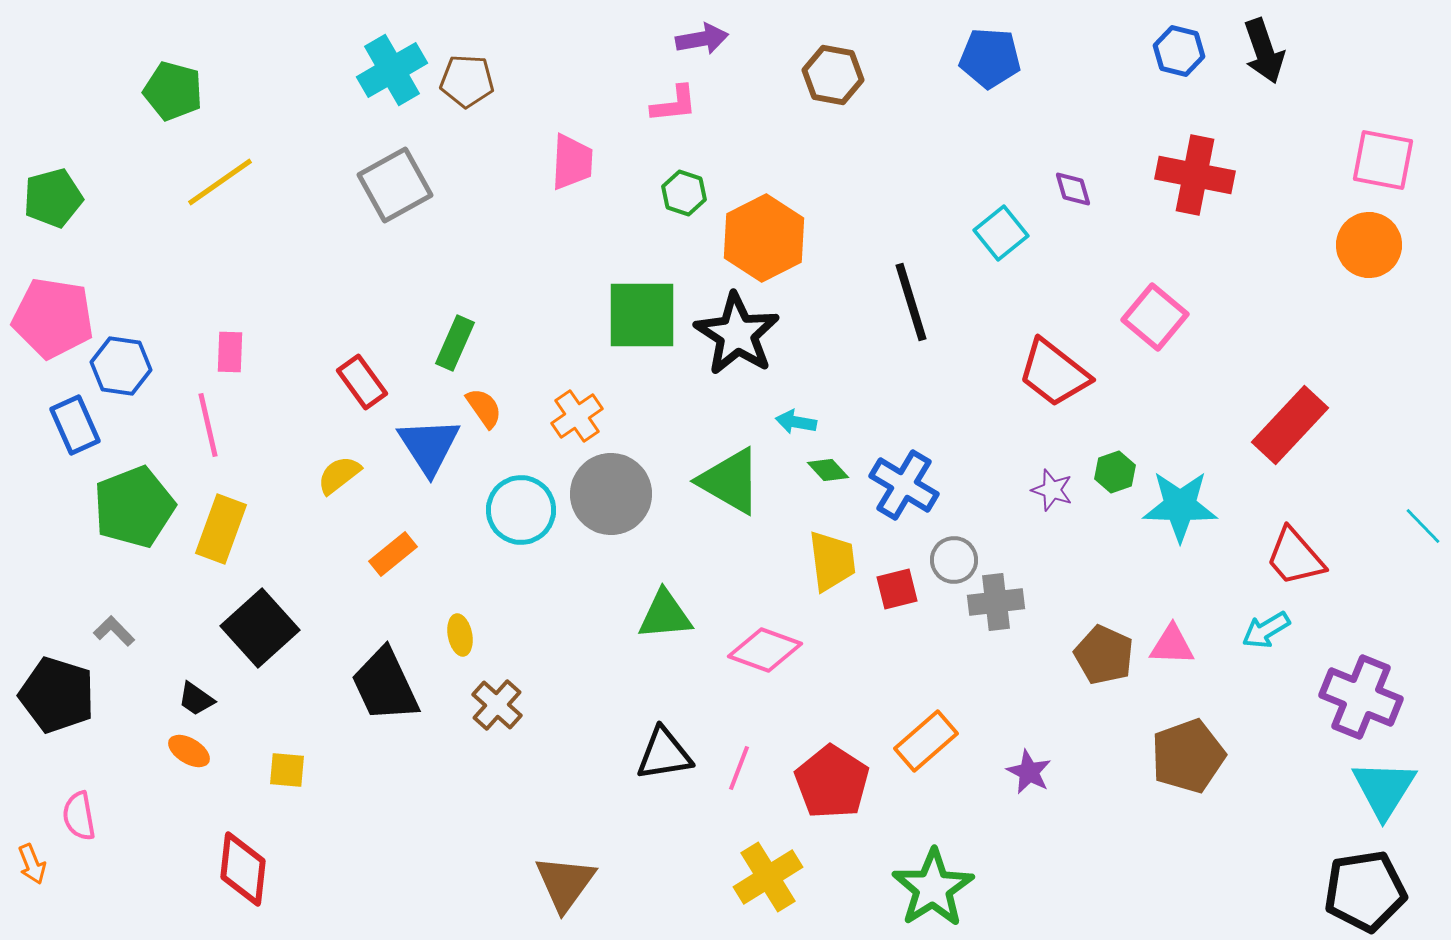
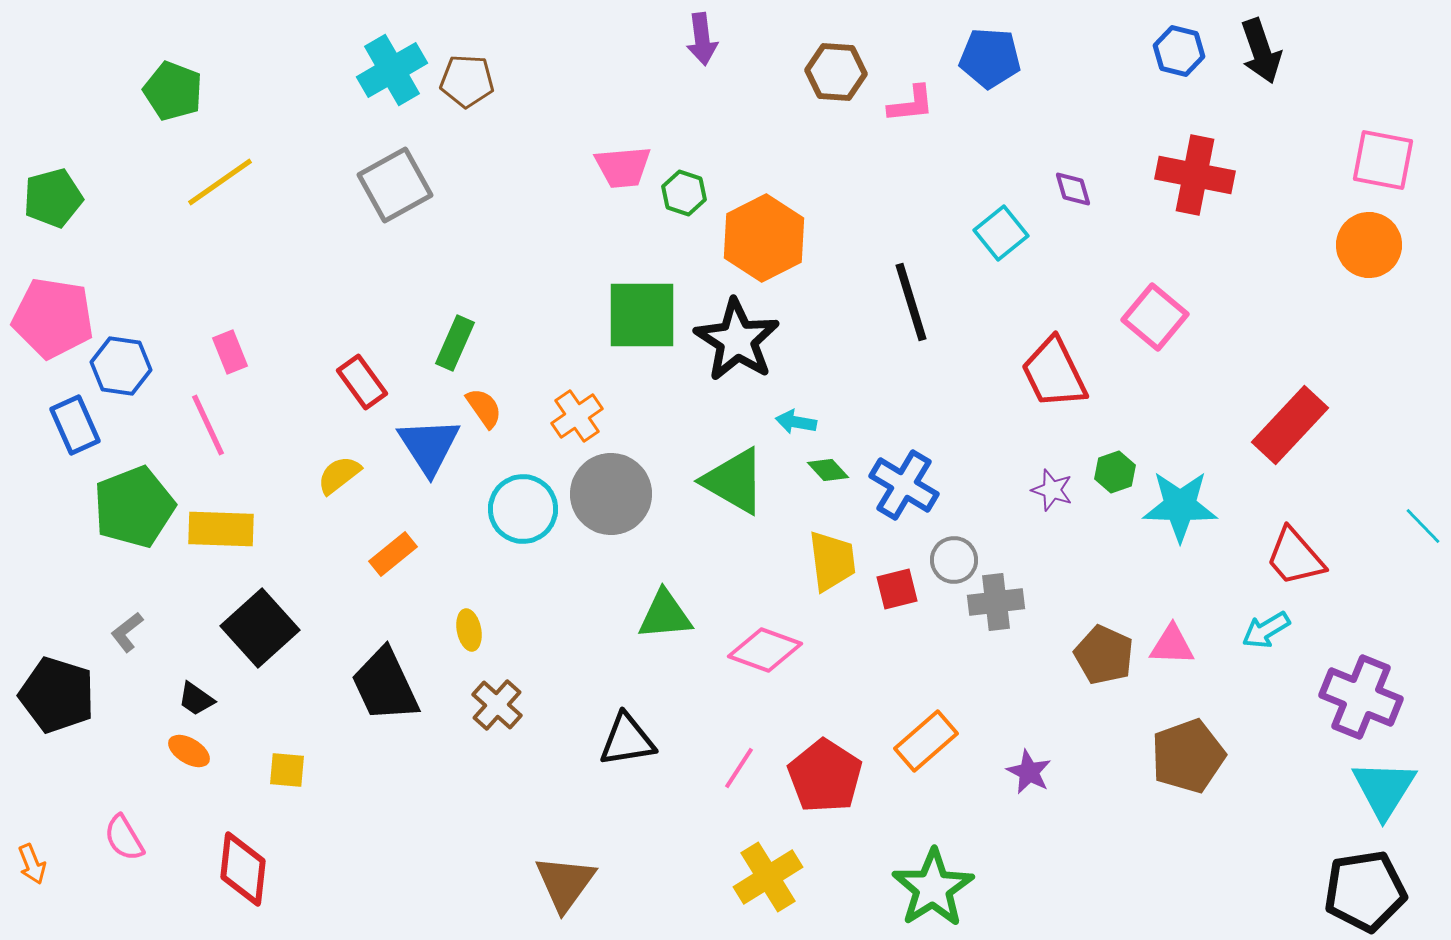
purple arrow at (702, 39): rotated 93 degrees clockwise
black arrow at (1264, 51): moved 3 px left
brown hexagon at (833, 75): moved 3 px right, 3 px up; rotated 6 degrees counterclockwise
green pentagon at (173, 91): rotated 6 degrees clockwise
pink L-shape at (674, 104): moved 237 px right
pink trapezoid at (572, 162): moved 51 px right, 5 px down; rotated 82 degrees clockwise
black star at (737, 334): moved 6 px down
pink rectangle at (230, 352): rotated 24 degrees counterclockwise
red trapezoid at (1054, 373): rotated 26 degrees clockwise
pink line at (208, 425): rotated 12 degrees counterclockwise
green triangle at (730, 481): moved 4 px right
cyan circle at (521, 510): moved 2 px right, 1 px up
yellow rectangle at (221, 529): rotated 72 degrees clockwise
gray L-shape at (114, 631): moved 13 px right, 1 px down; rotated 84 degrees counterclockwise
yellow ellipse at (460, 635): moved 9 px right, 5 px up
black triangle at (664, 754): moved 37 px left, 14 px up
pink line at (739, 768): rotated 12 degrees clockwise
red pentagon at (832, 782): moved 7 px left, 6 px up
pink semicircle at (79, 816): moved 45 px right, 22 px down; rotated 21 degrees counterclockwise
